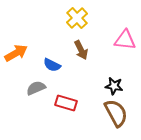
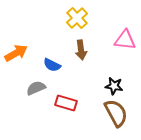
brown arrow: rotated 18 degrees clockwise
